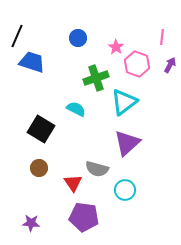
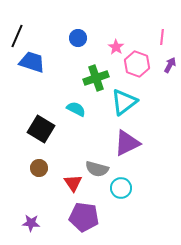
purple triangle: rotated 16 degrees clockwise
cyan circle: moved 4 px left, 2 px up
